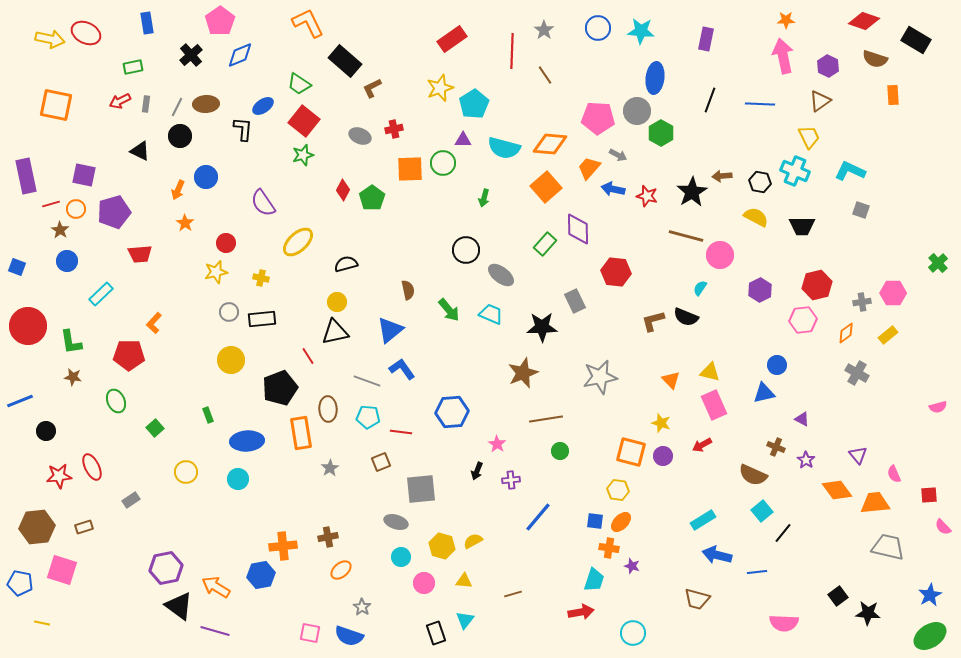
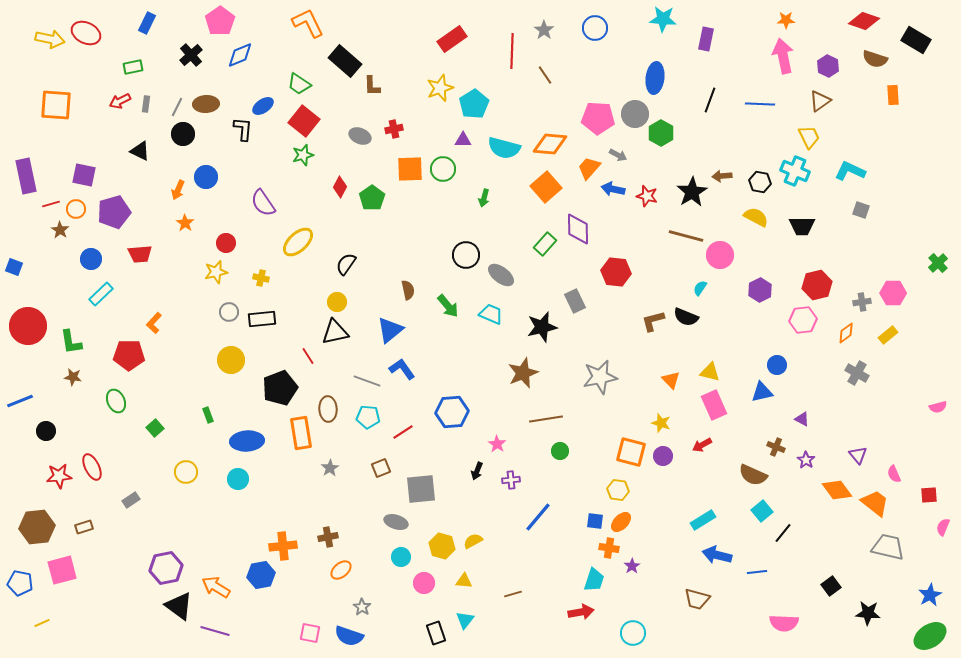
blue rectangle at (147, 23): rotated 35 degrees clockwise
blue circle at (598, 28): moved 3 px left
cyan star at (641, 31): moved 22 px right, 12 px up
brown L-shape at (372, 88): moved 2 px up; rotated 65 degrees counterclockwise
orange square at (56, 105): rotated 8 degrees counterclockwise
gray circle at (637, 111): moved 2 px left, 3 px down
black circle at (180, 136): moved 3 px right, 2 px up
green circle at (443, 163): moved 6 px down
red diamond at (343, 190): moved 3 px left, 3 px up
black circle at (466, 250): moved 5 px down
blue circle at (67, 261): moved 24 px right, 2 px up
black semicircle at (346, 264): rotated 40 degrees counterclockwise
blue square at (17, 267): moved 3 px left
green arrow at (449, 310): moved 1 px left, 4 px up
black star at (542, 327): rotated 12 degrees counterclockwise
blue triangle at (764, 393): moved 2 px left, 1 px up
red line at (401, 432): moved 2 px right; rotated 40 degrees counterclockwise
brown square at (381, 462): moved 6 px down
orange trapezoid at (875, 503): rotated 44 degrees clockwise
pink semicircle at (943, 527): rotated 66 degrees clockwise
purple star at (632, 566): rotated 21 degrees clockwise
pink square at (62, 570): rotated 32 degrees counterclockwise
black square at (838, 596): moved 7 px left, 10 px up
yellow line at (42, 623): rotated 35 degrees counterclockwise
